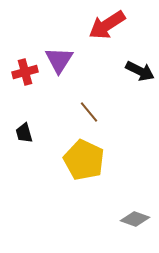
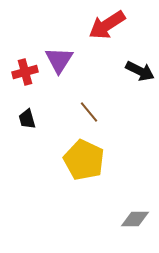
black trapezoid: moved 3 px right, 14 px up
gray diamond: rotated 20 degrees counterclockwise
